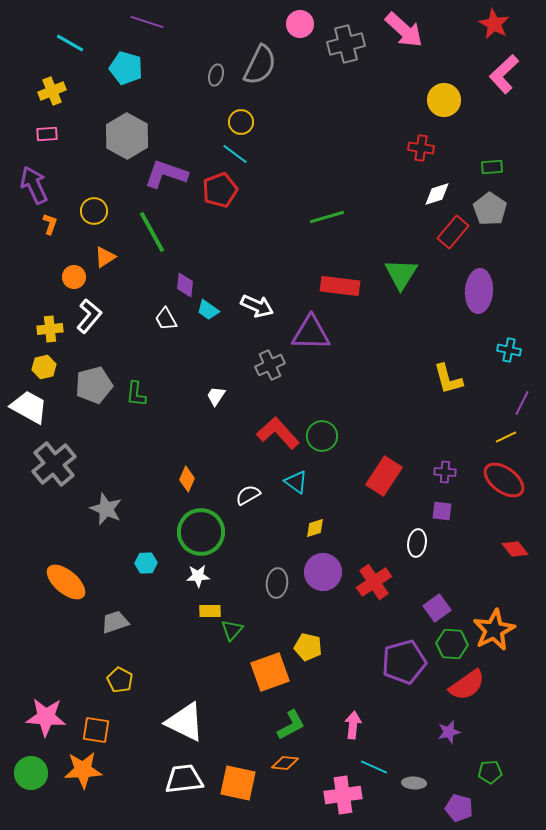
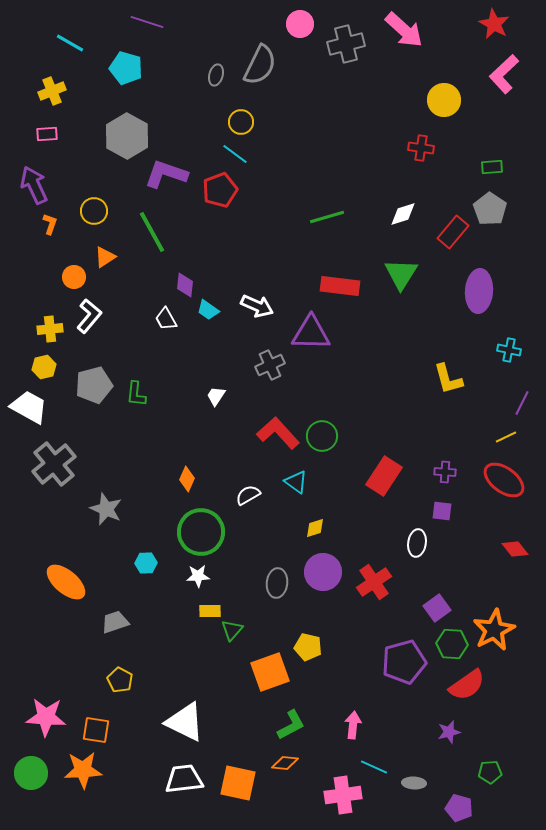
white diamond at (437, 194): moved 34 px left, 20 px down
